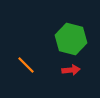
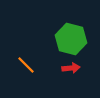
red arrow: moved 2 px up
